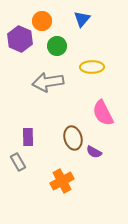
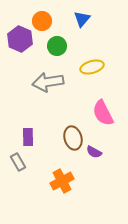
yellow ellipse: rotated 15 degrees counterclockwise
